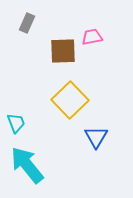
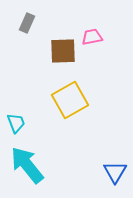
yellow square: rotated 15 degrees clockwise
blue triangle: moved 19 px right, 35 px down
